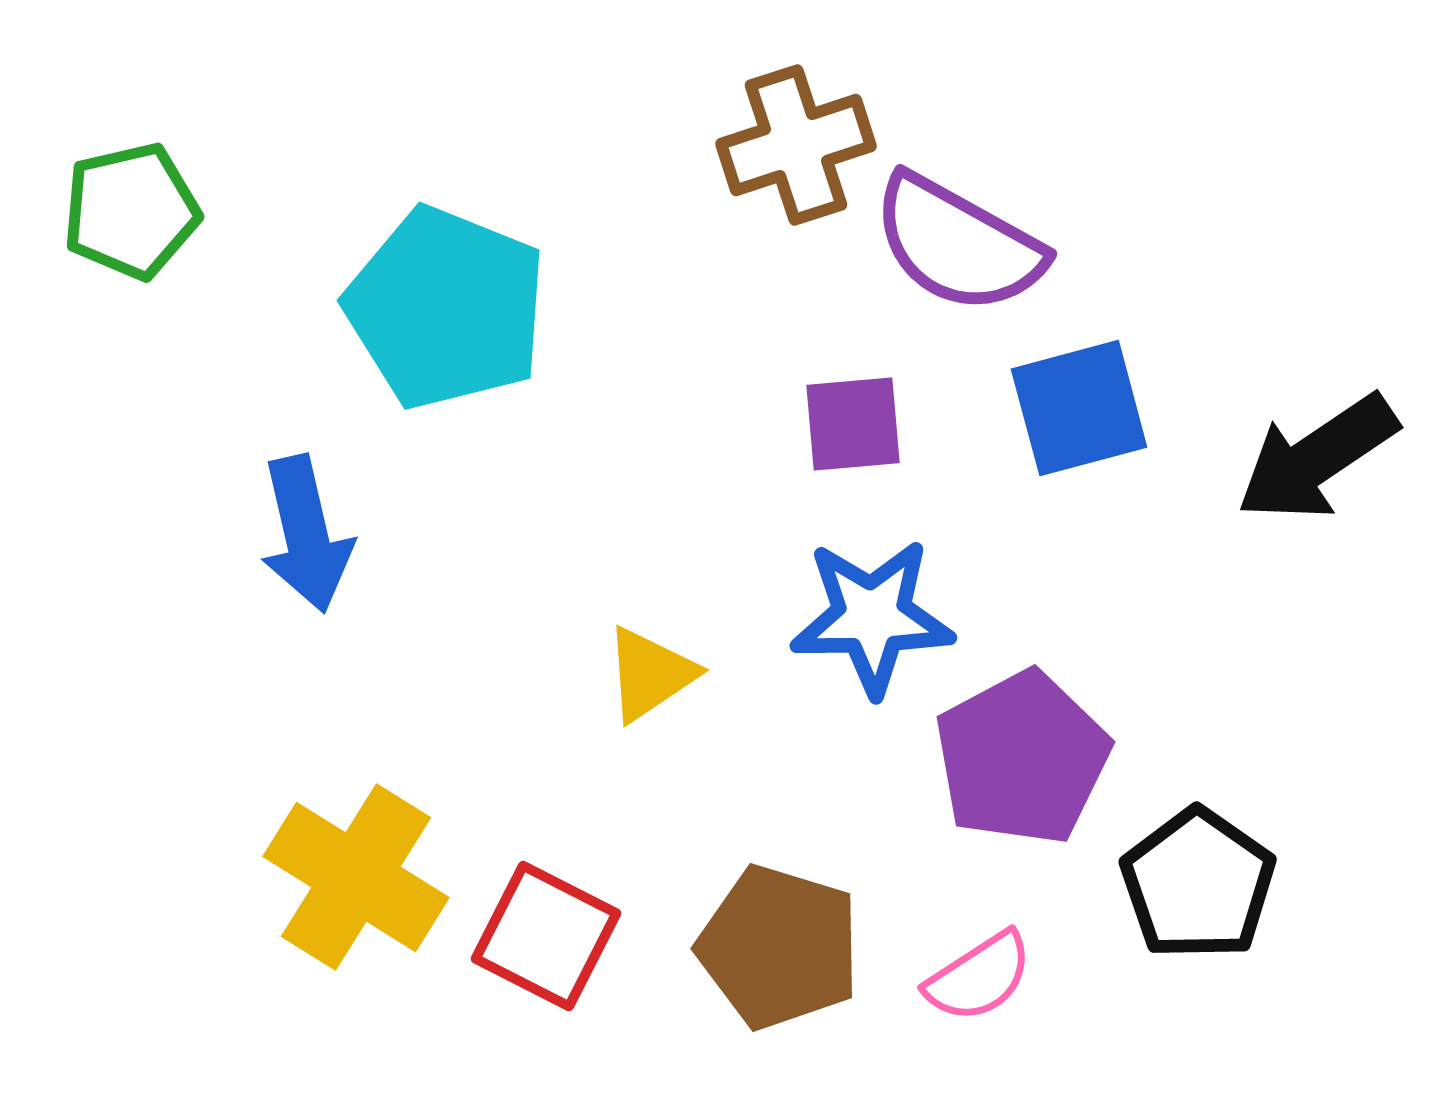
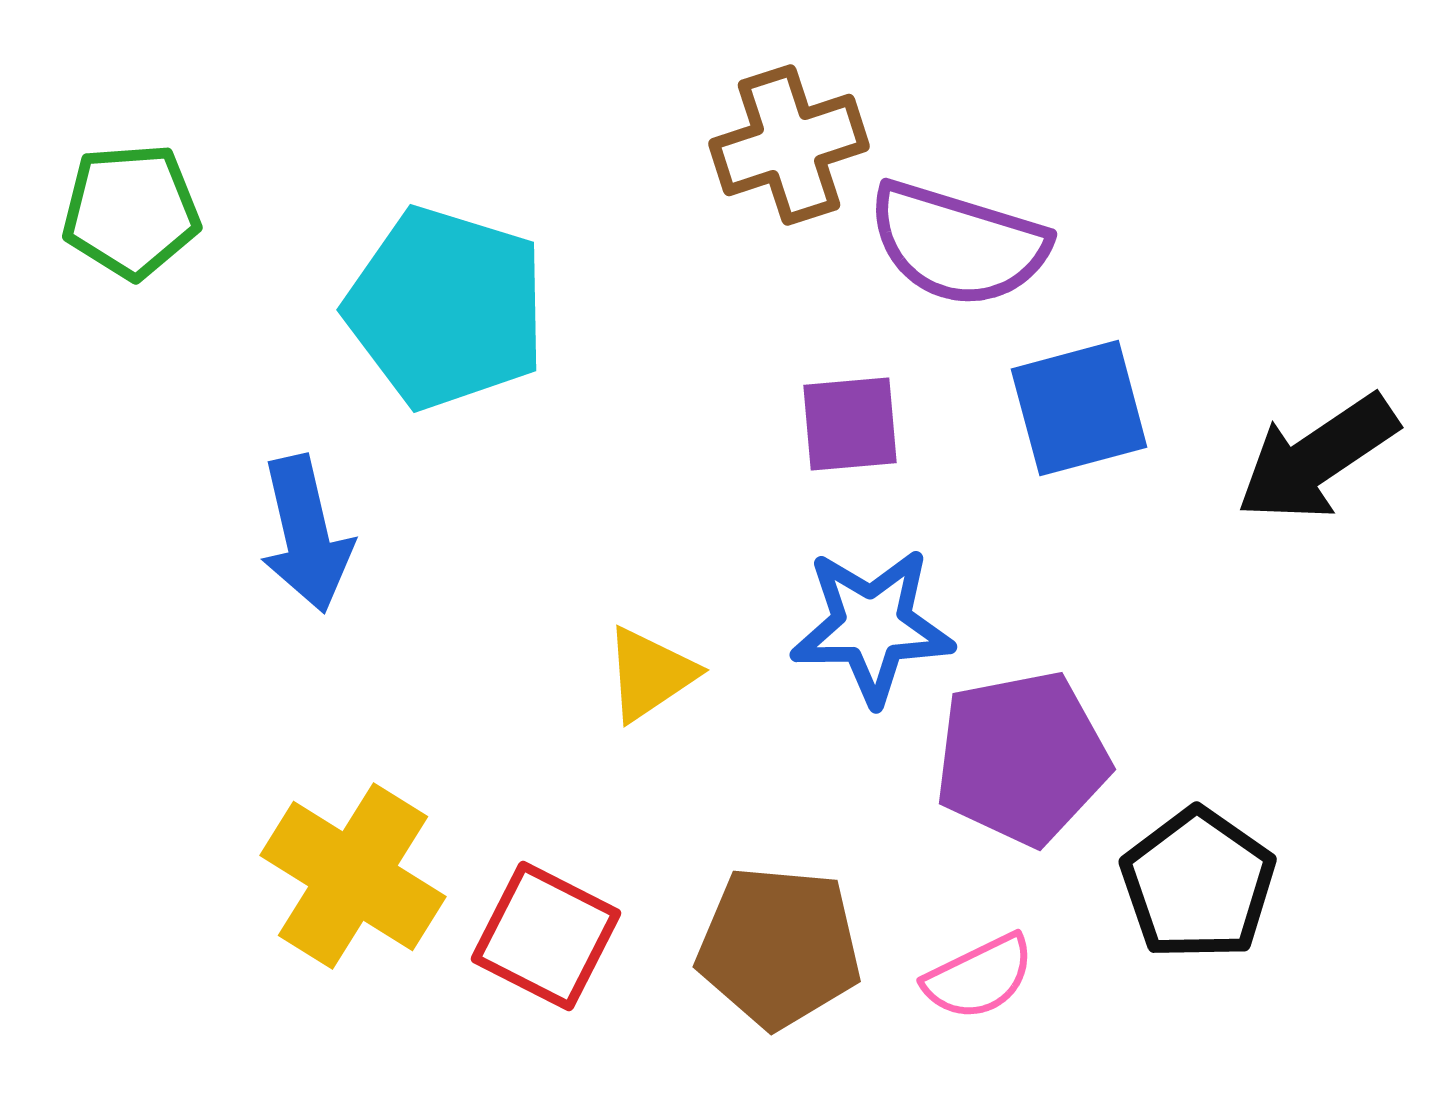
brown cross: moved 7 px left
green pentagon: rotated 9 degrees clockwise
purple semicircle: rotated 12 degrees counterclockwise
cyan pentagon: rotated 5 degrees counterclockwise
purple square: moved 3 px left
blue star: moved 9 px down
purple pentagon: rotated 17 degrees clockwise
yellow cross: moved 3 px left, 1 px up
brown pentagon: rotated 12 degrees counterclockwise
pink semicircle: rotated 7 degrees clockwise
